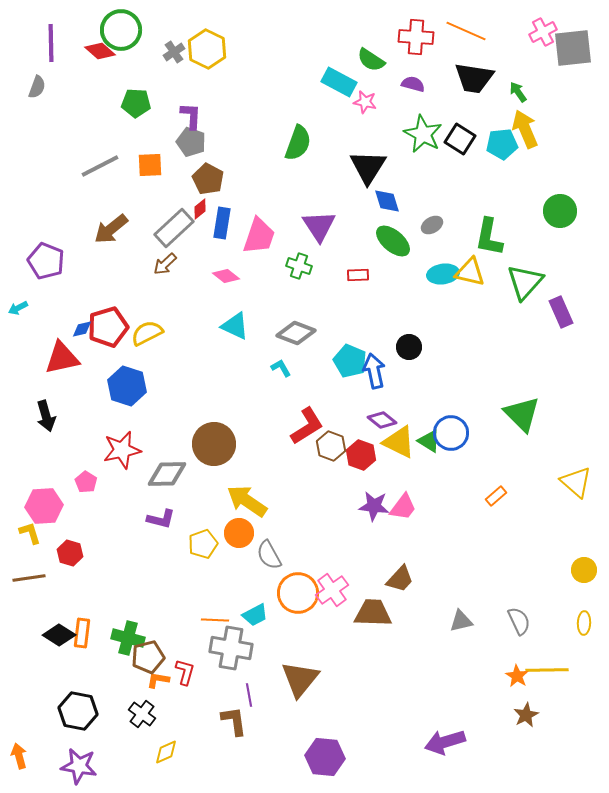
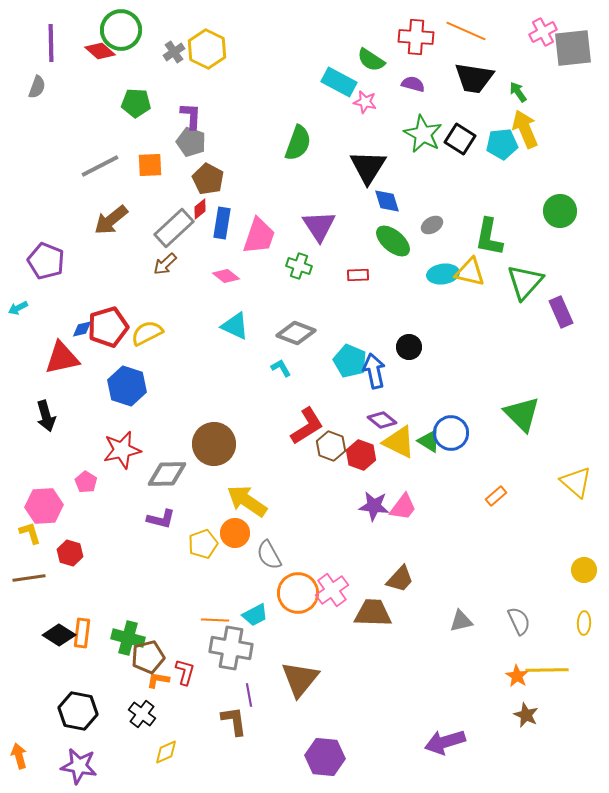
brown arrow at (111, 229): moved 9 px up
orange circle at (239, 533): moved 4 px left
brown star at (526, 715): rotated 20 degrees counterclockwise
